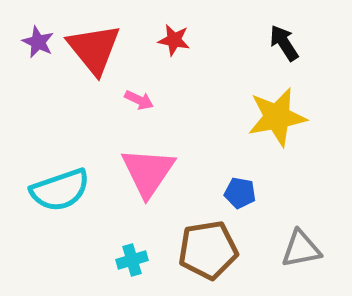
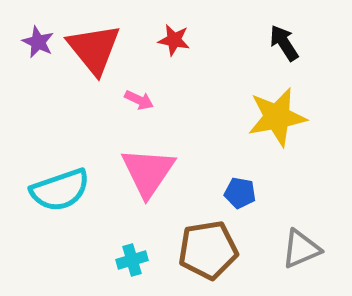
gray triangle: rotated 12 degrees counterclockwise
